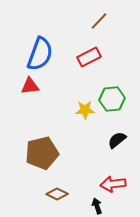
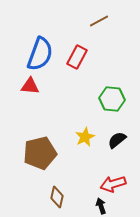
brown line: rotated 18 degrees clockwise
red rectangle: moved 12 px left; rotated 35 degrees counterclockwise
red triangle: rotated 12 degrees clockwise
green hexagon: rotated 10 degrees clockwise
yellow star: moved 27 px down; rotated 24 degrees counterclockwise
brown pentagon: moved 2 px left
red arrow: rotated 10 degrees counterclockwise
brown diamond: moved 3 px down; rotated 75 degrees clockwise
black arrow: moved 4 px right
